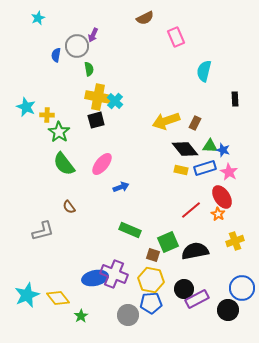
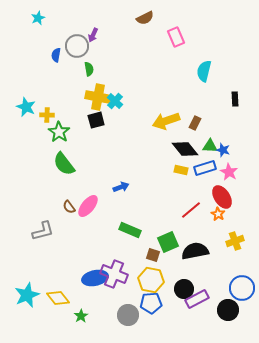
pink ellipse at (102, 164): moved 14 px left, 42 px down
